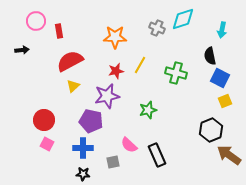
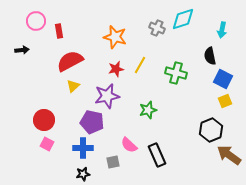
orange star: rotated 15 degrees clockwise
red star: moved 2 px up
blue square: moved 3 px right, 1 px down
purple pentagon: moved 1 px right, 1 px down
black star: rotated 16 degrees counterclockwise
